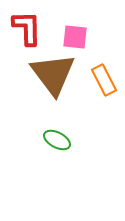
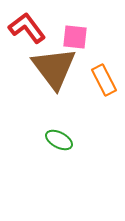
red L-shape: rotated 36 degrees counterclockwise
brown triangle: moved 1 px right, 6 px up
green ellipse: moved 2 px right
